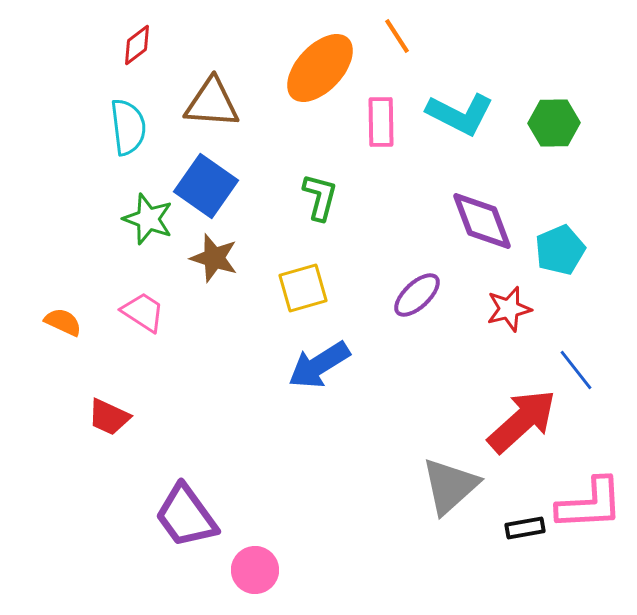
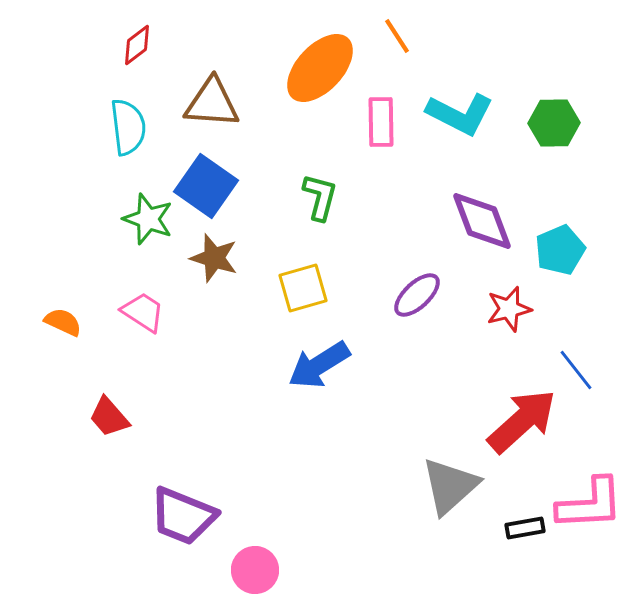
red trapezoid: rotated 24 degrees clockwise
purple trapezoid: moved 3 px left; rotated 32 degrees counterclockwise
